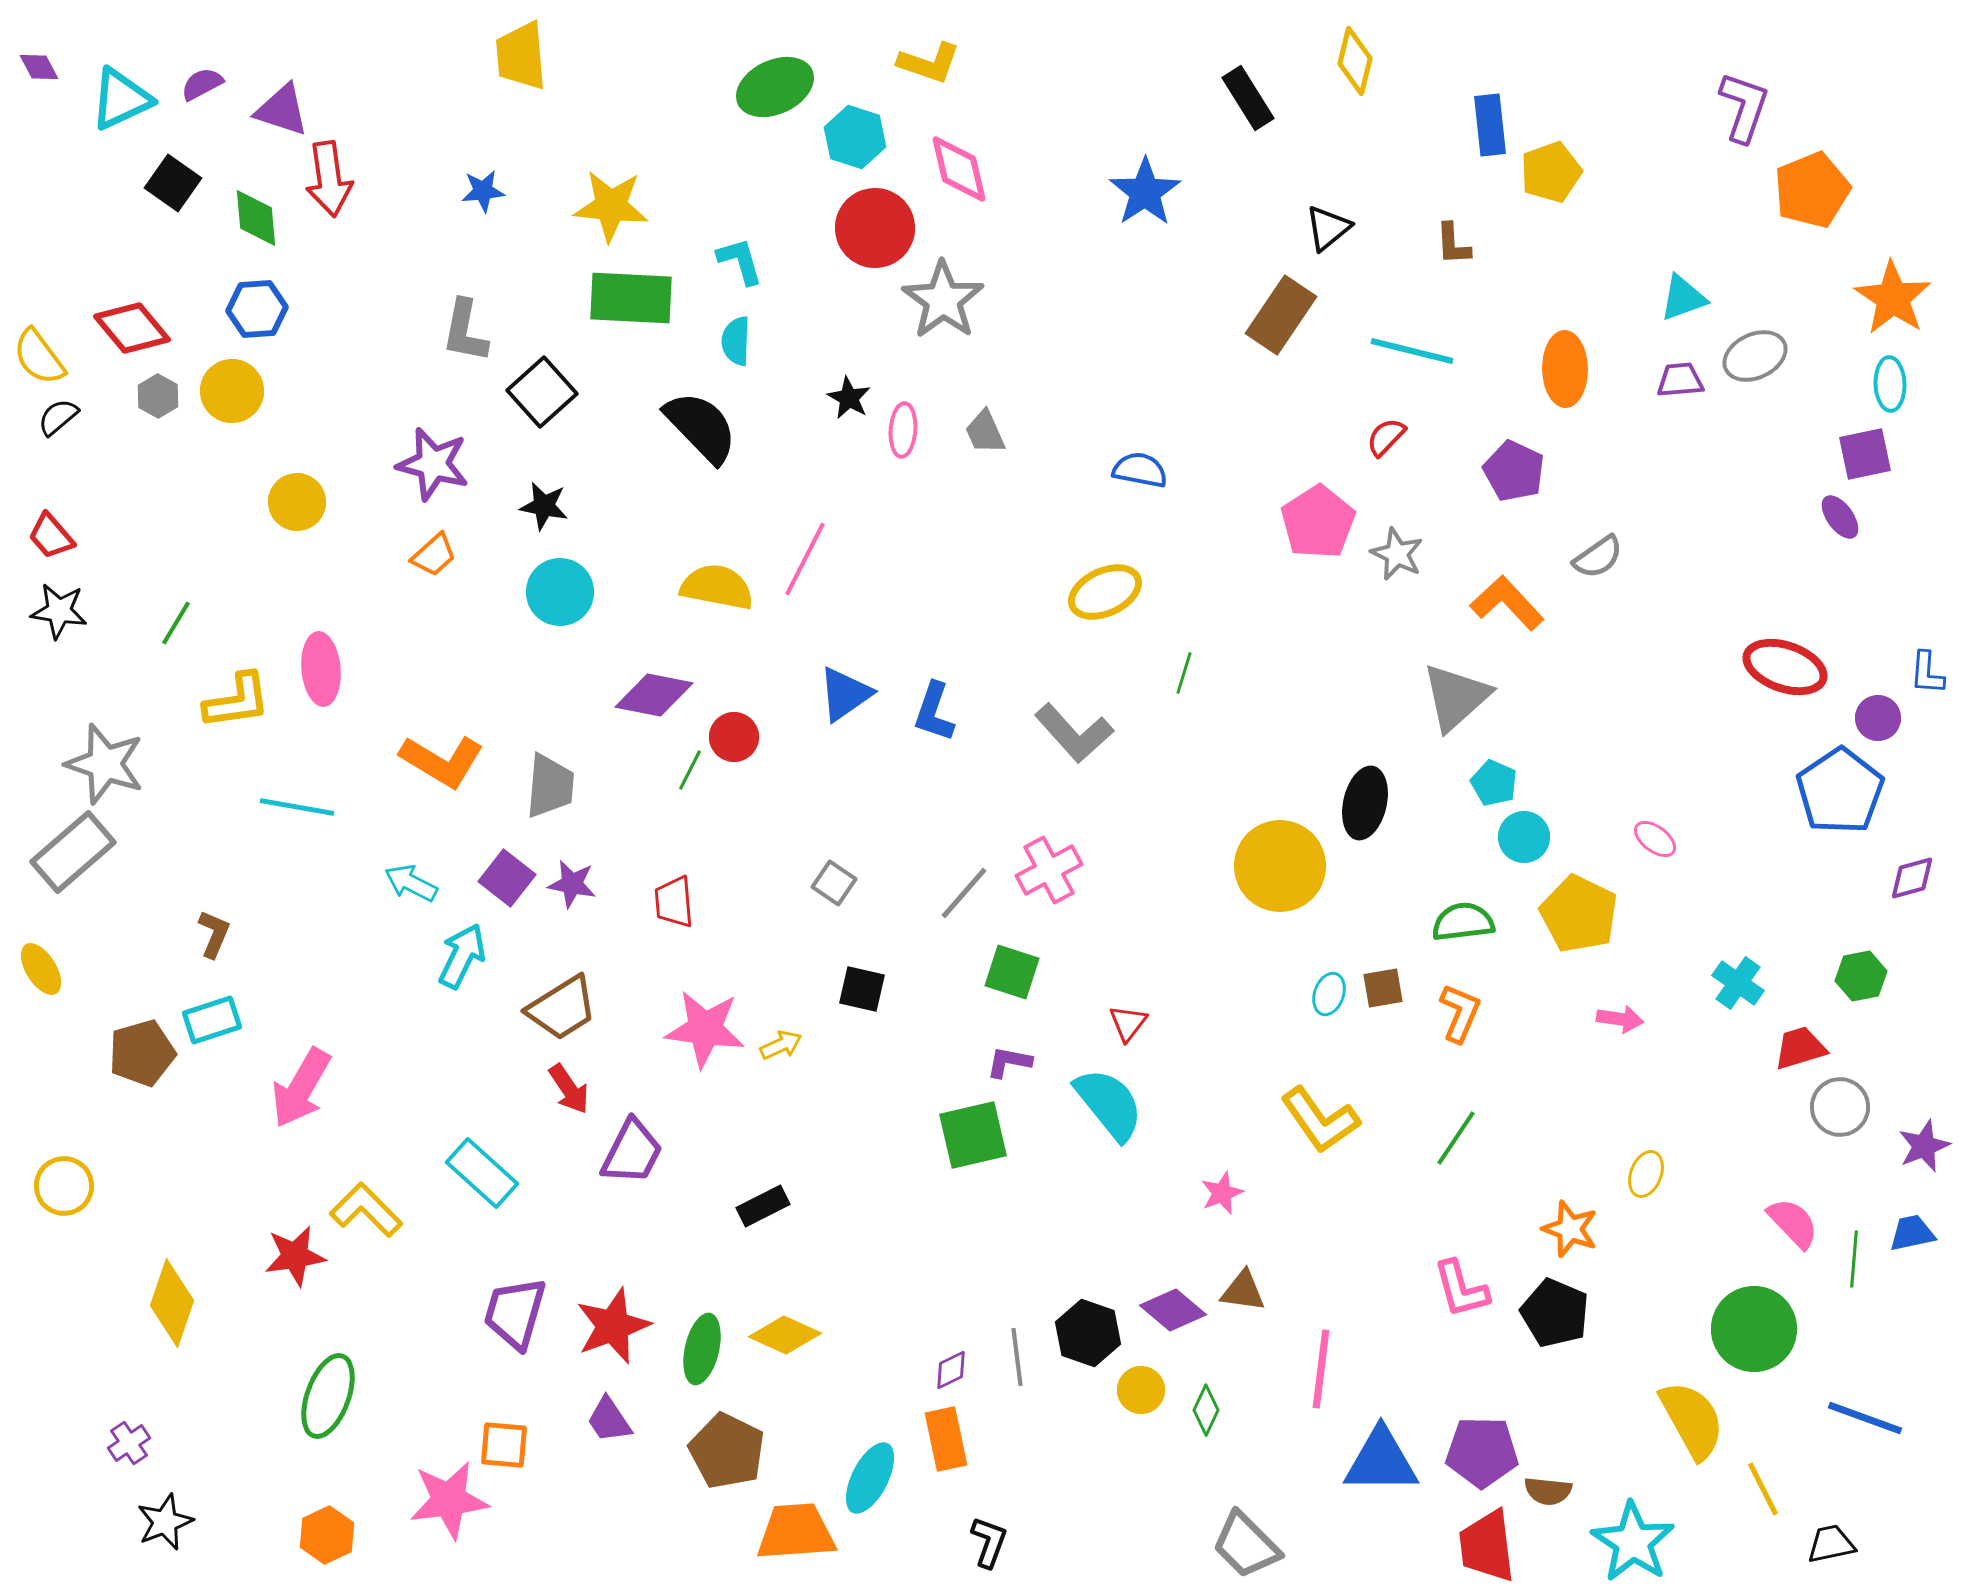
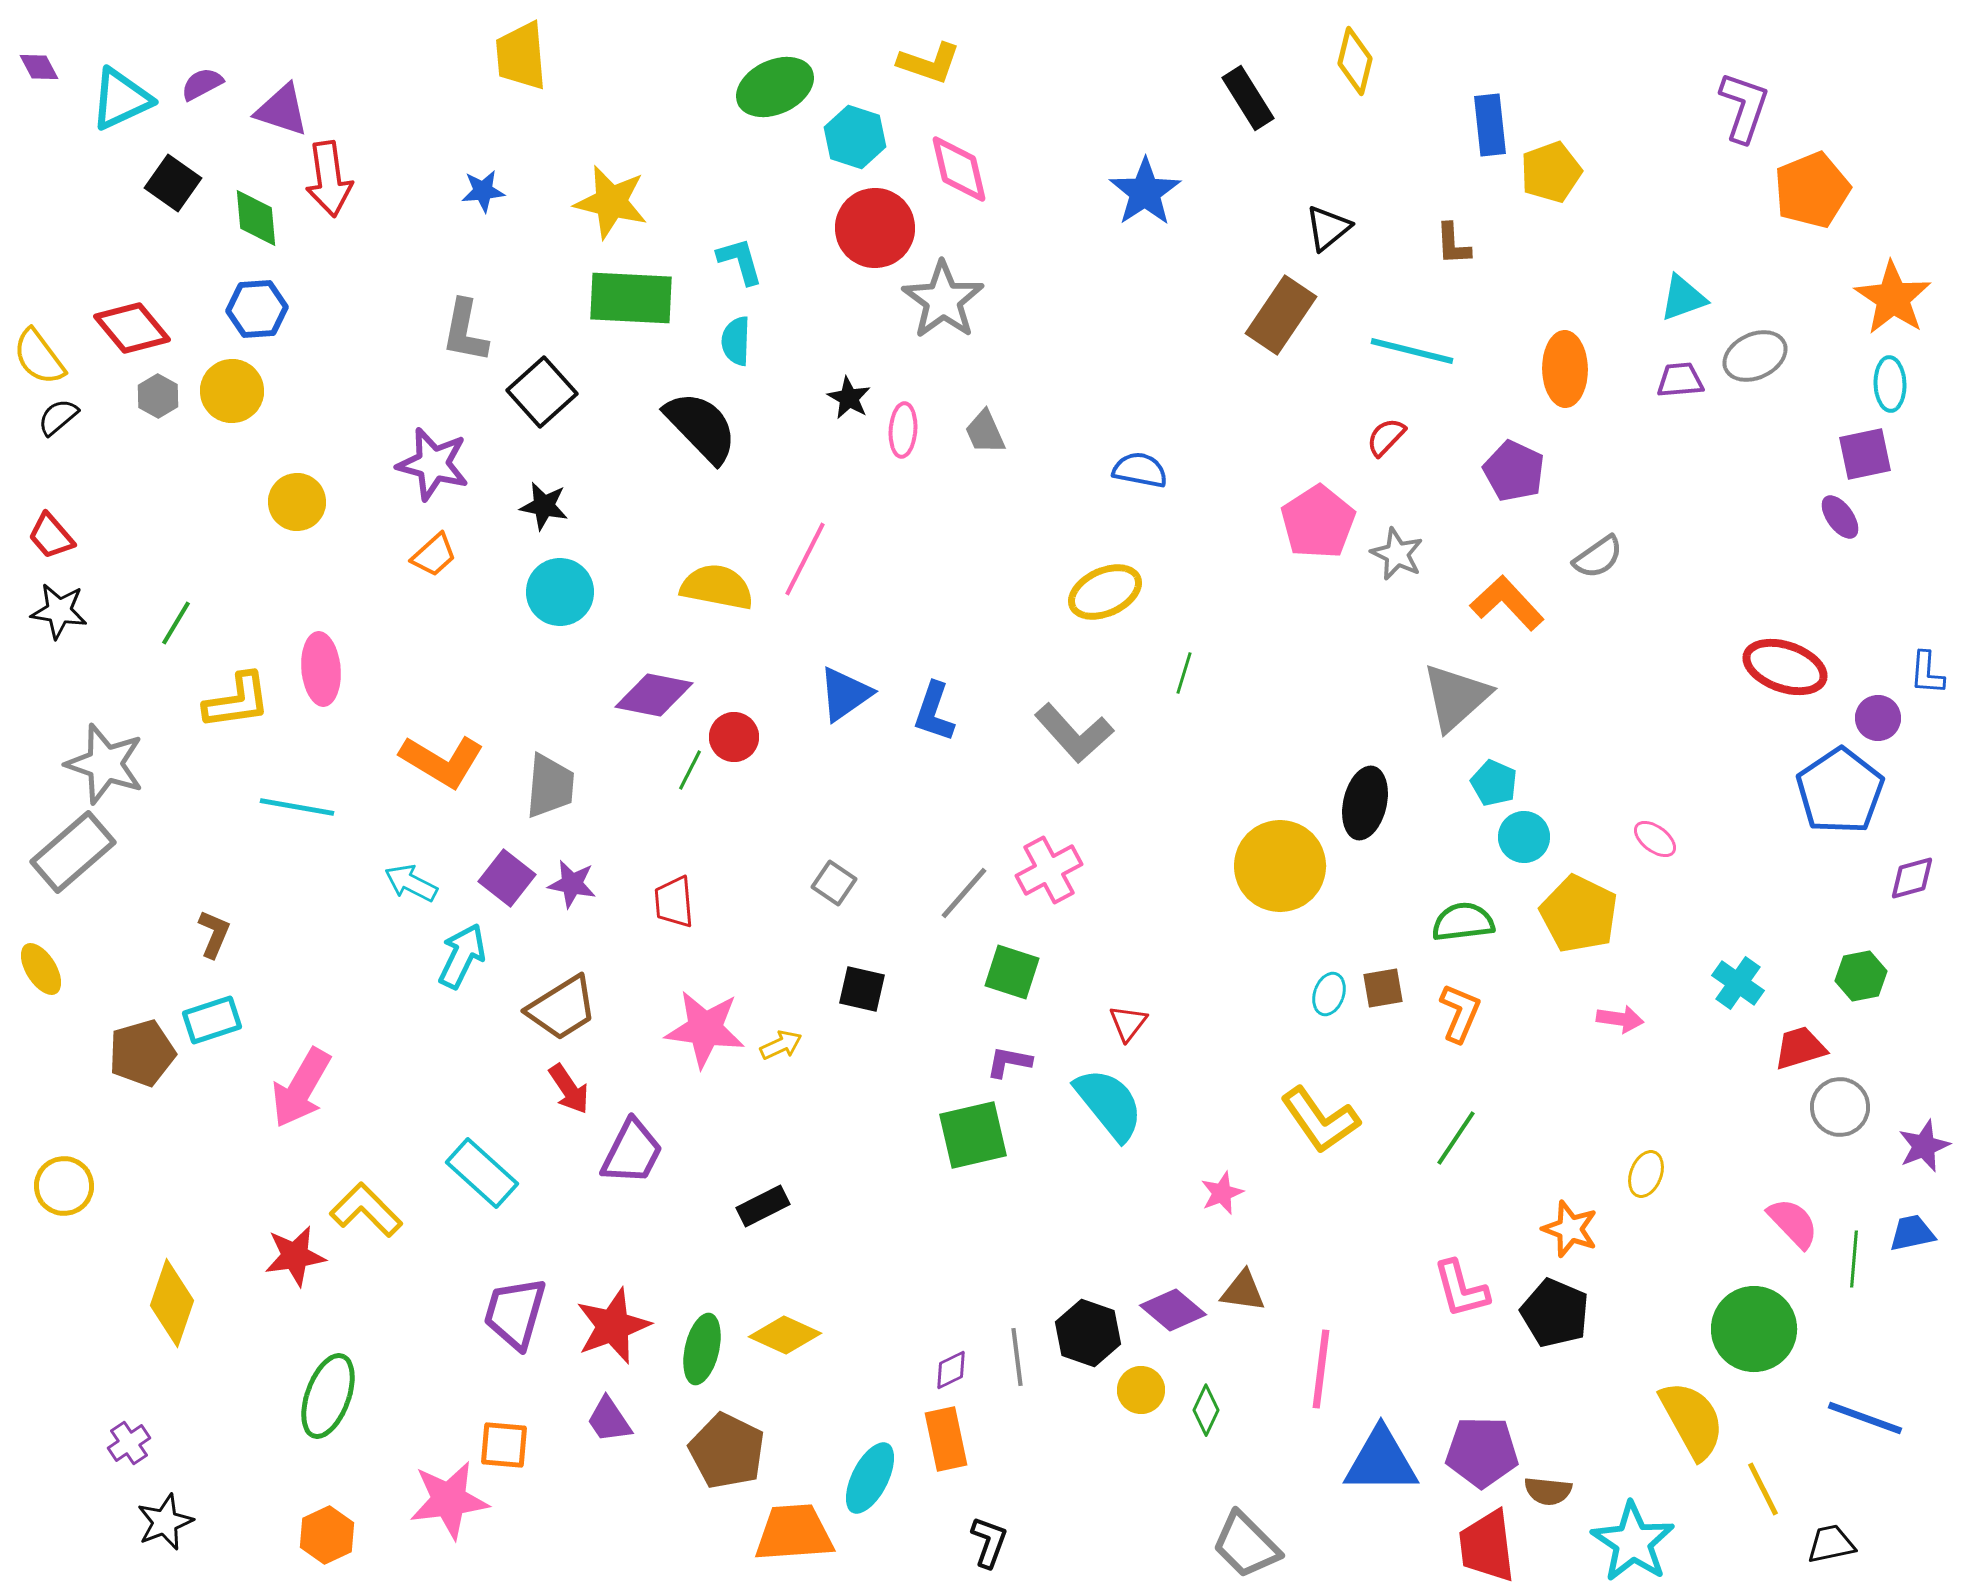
yellow star at (611, 206): moved 4 px up; rotated 8 degrees clockwise
orange trapezoid at (796, 1532): moved 2 px left, 1 px down
